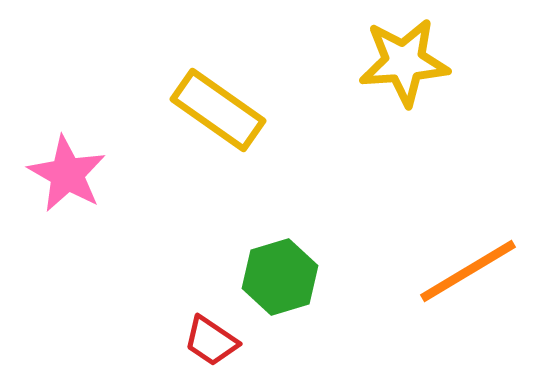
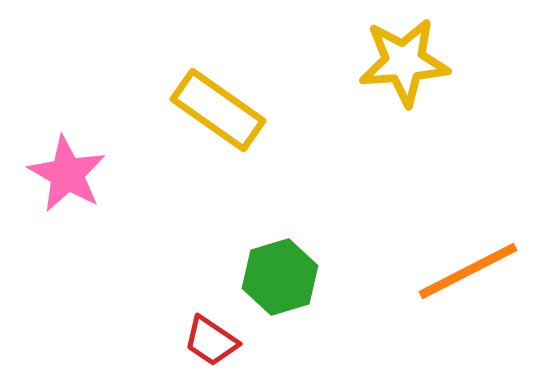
orange line: rotated 4 degrees clockwise
